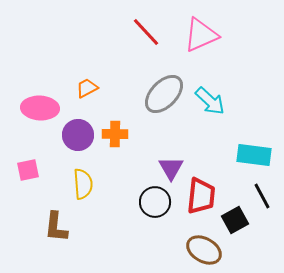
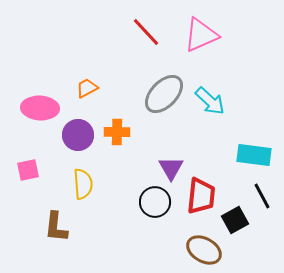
orange cross: moved 2 px right, 2 px up
